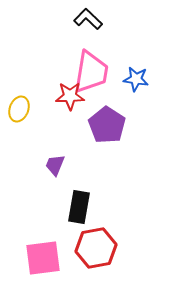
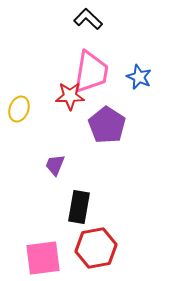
blue star: moved 3 px right, 2 px up; rotated 15 degrees clockwise
